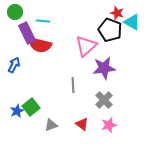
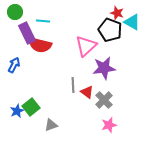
red triangle: moved 5 px right, 32 px up
